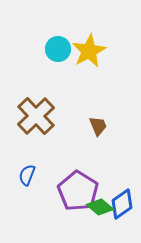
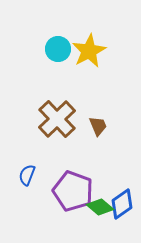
brown cross: moved 21 px right, 3 px down
purple pentagon: moved 5 px left; rotated 12 degrees counterclockwise
